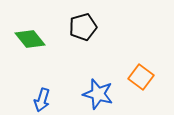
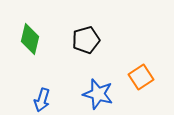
black pentagon: moved 3 px right, 13 px down
green diamond: rotated 52 degrees clockwise
orange square: rotated 20 degrees clockwise
